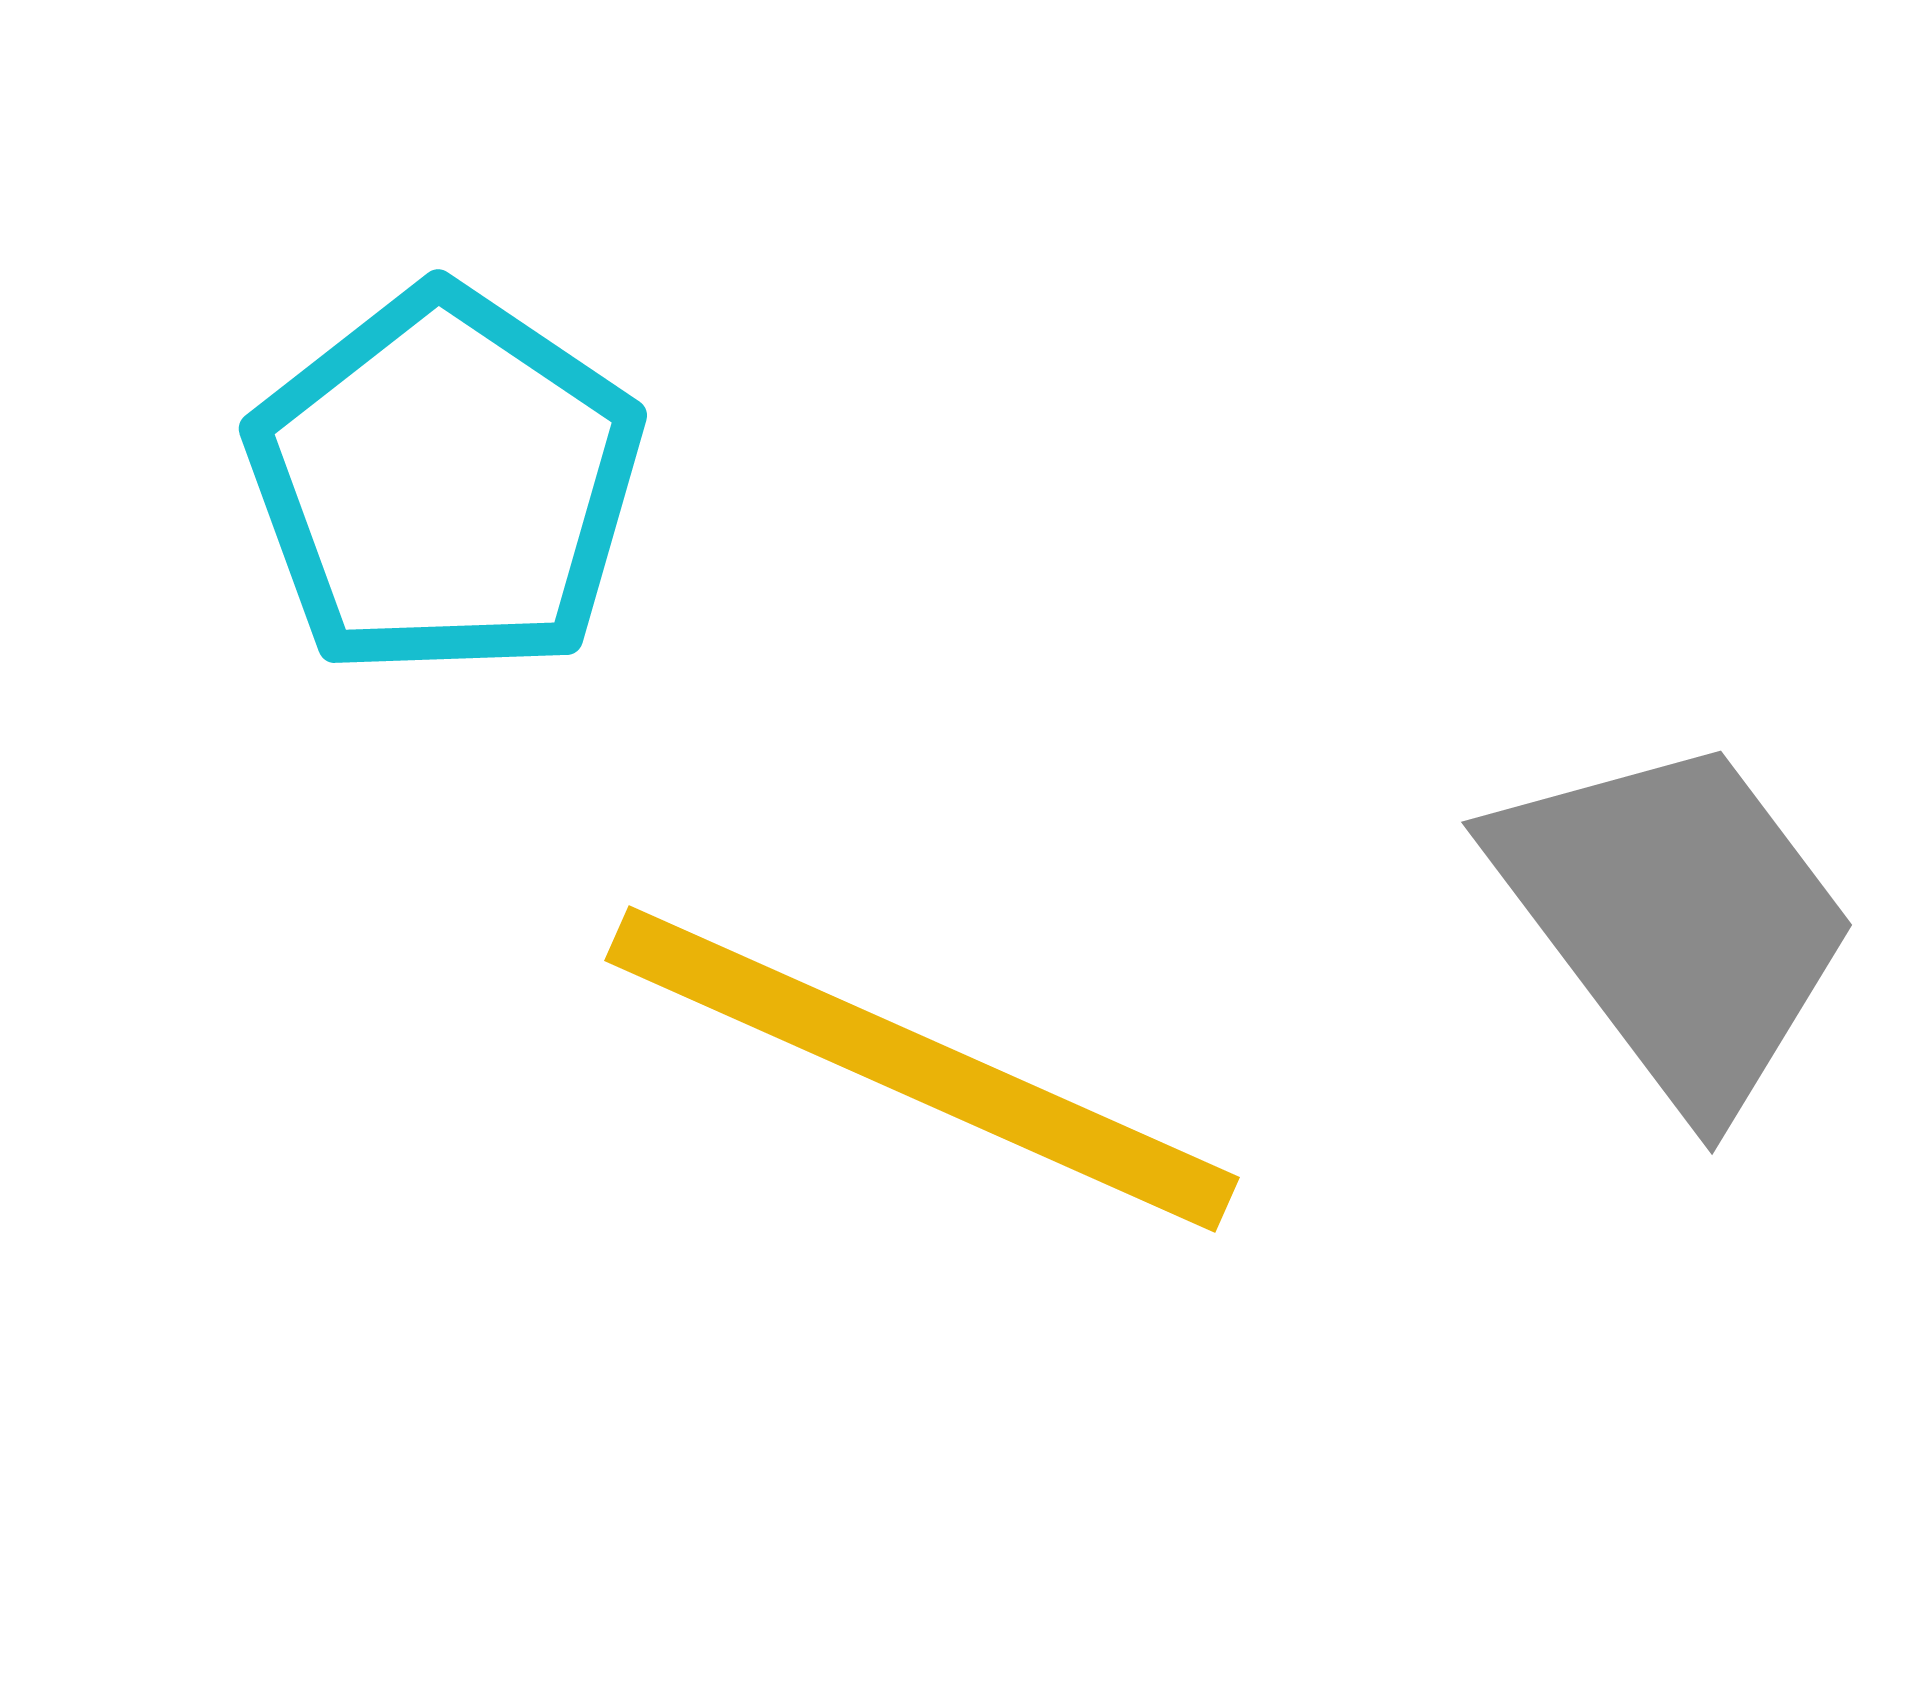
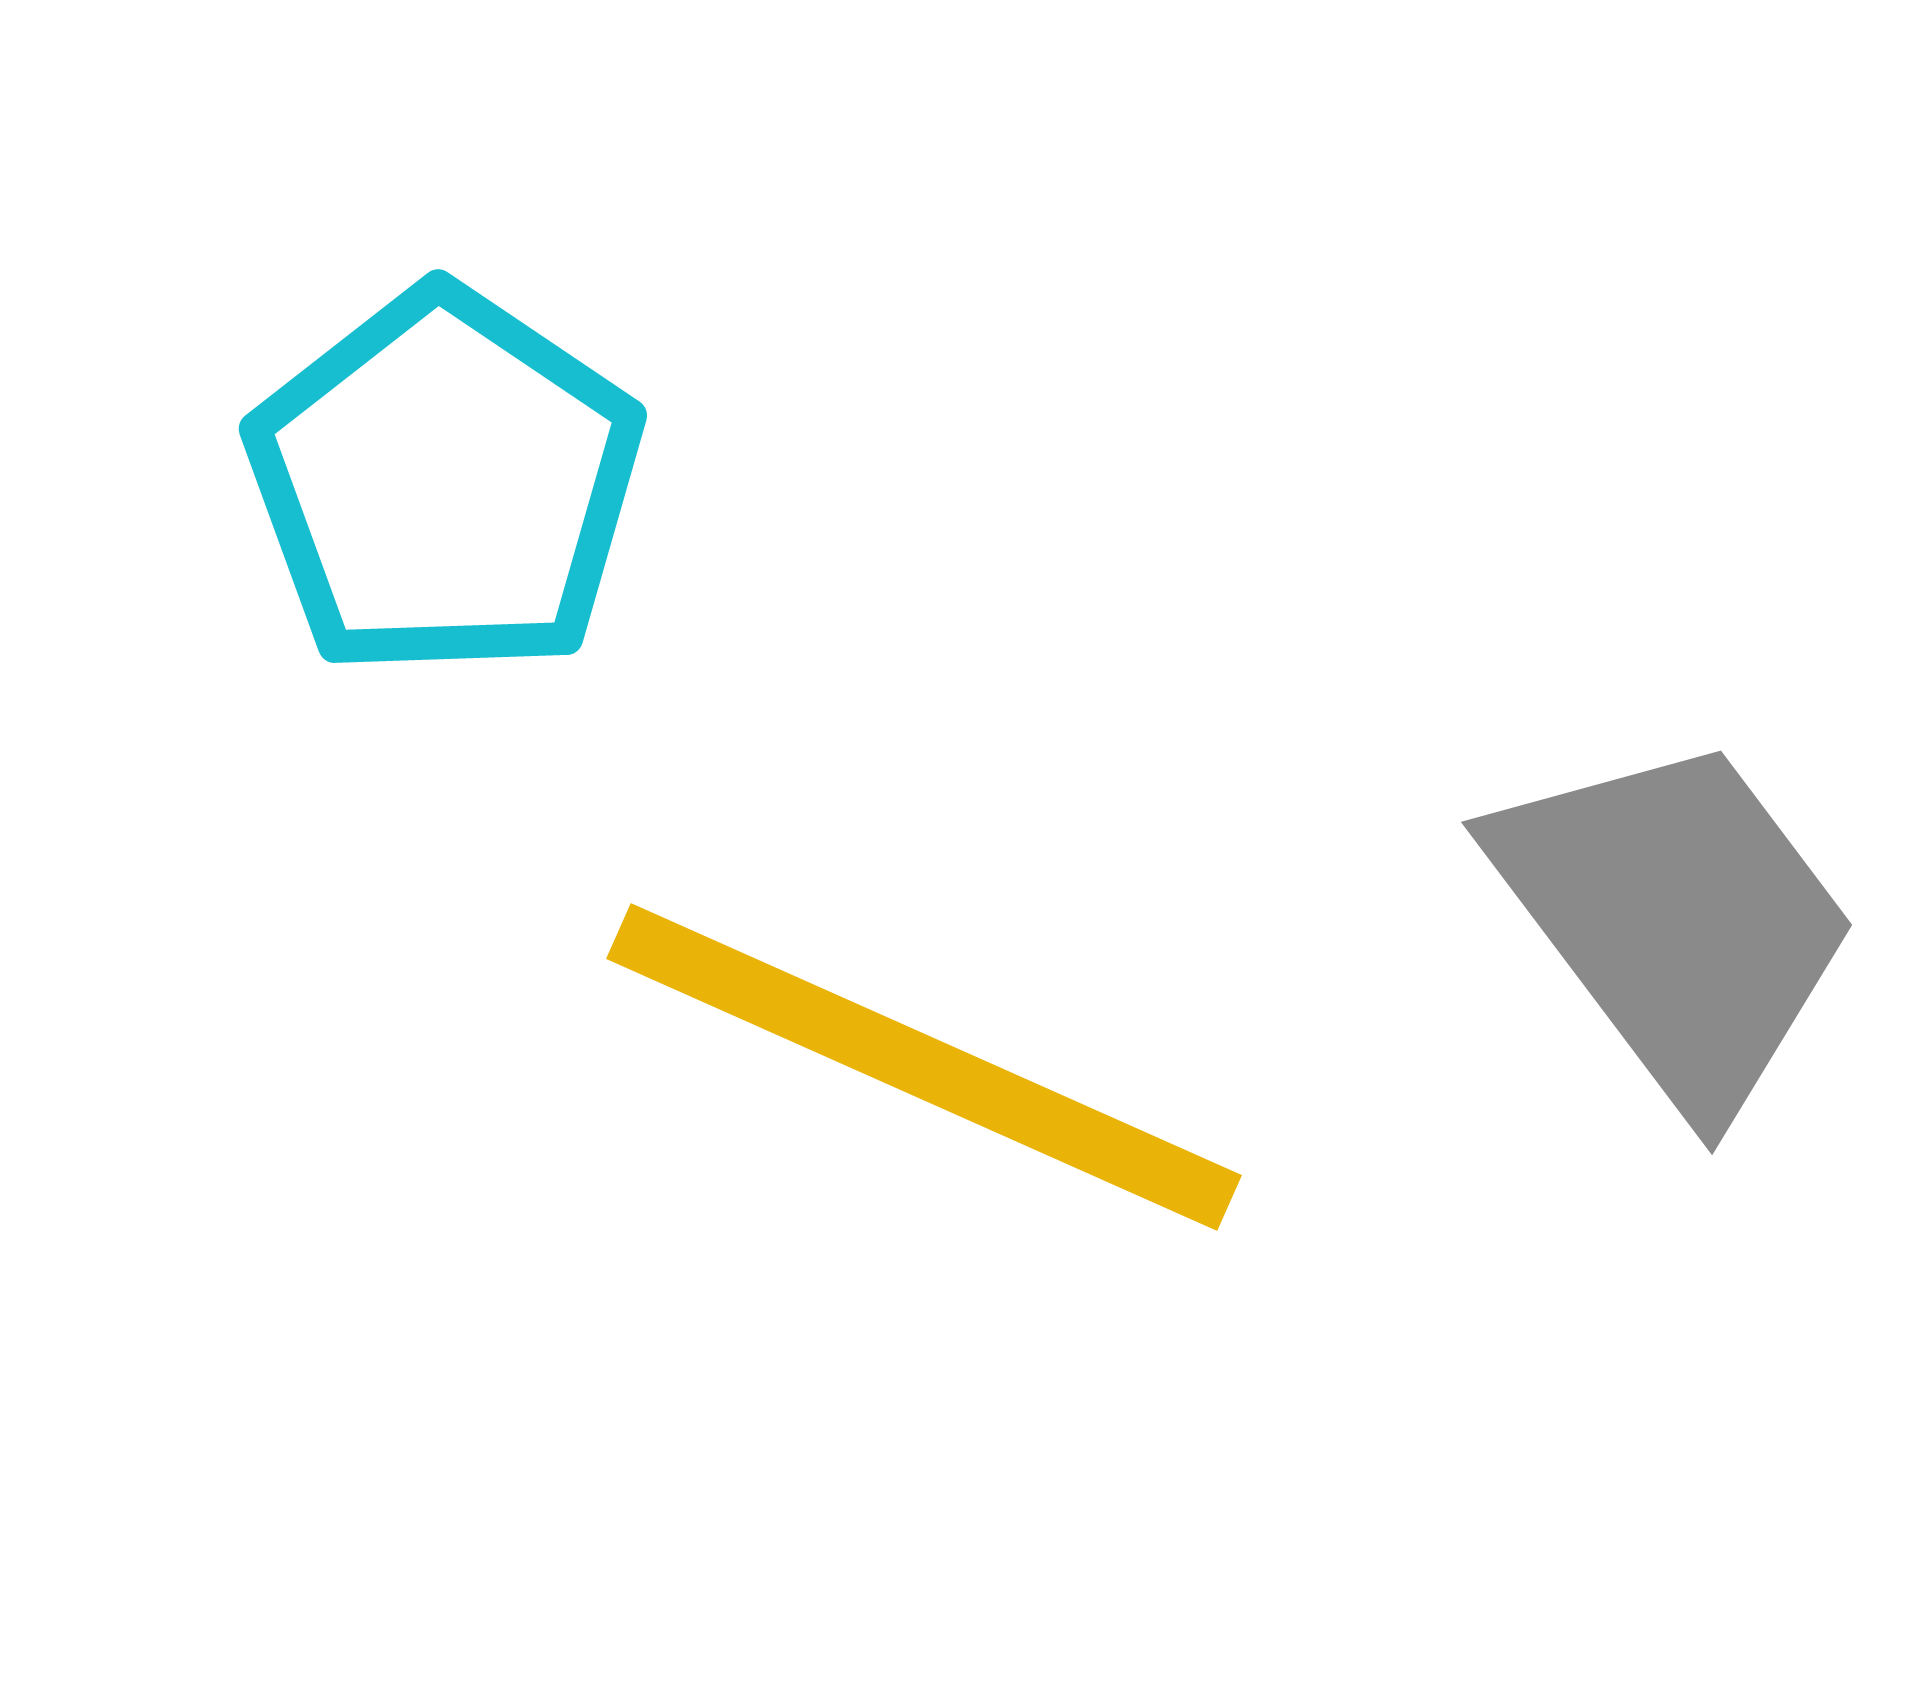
yellow line: moved 2 px right, 2 px up
